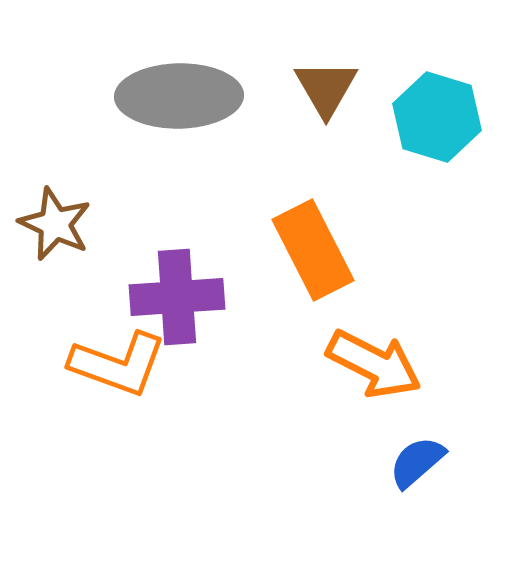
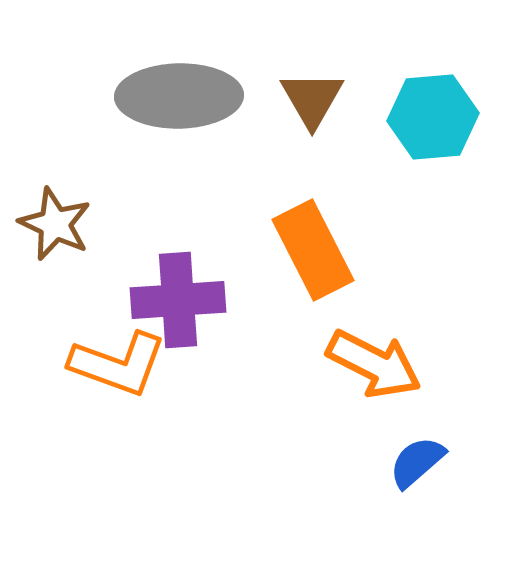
brown triangle: moved 14 px left, 11 px down
cyan hexagon: moved 4 px left; rotated 22 degrees counterclockwise
purple cross: moved 1 px right, 3 px down
